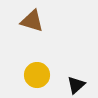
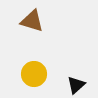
yellow circle: moved 3 px left, 1 px up
